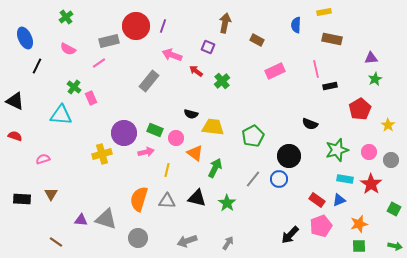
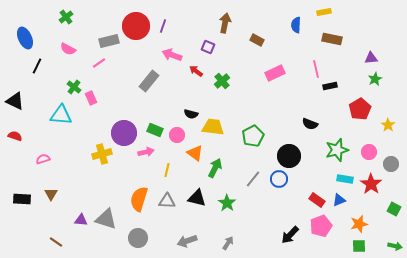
pink rectangle at (275, 71): moved 2 px down
pink circle at (176, 138): moved 1 px right, 3 px up
gray circle at (391, 160): moved 4 px down
